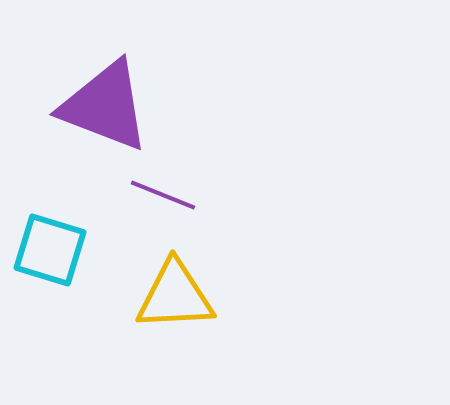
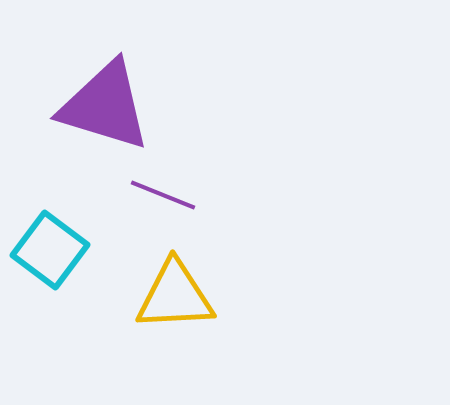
purple triangle: rotated 4 degrees counterclockwise
cyan square: rotated 20 degrees clockwise
